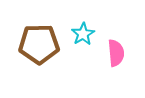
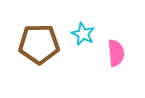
cyan star: rotated 15 degrees counterclockwise
